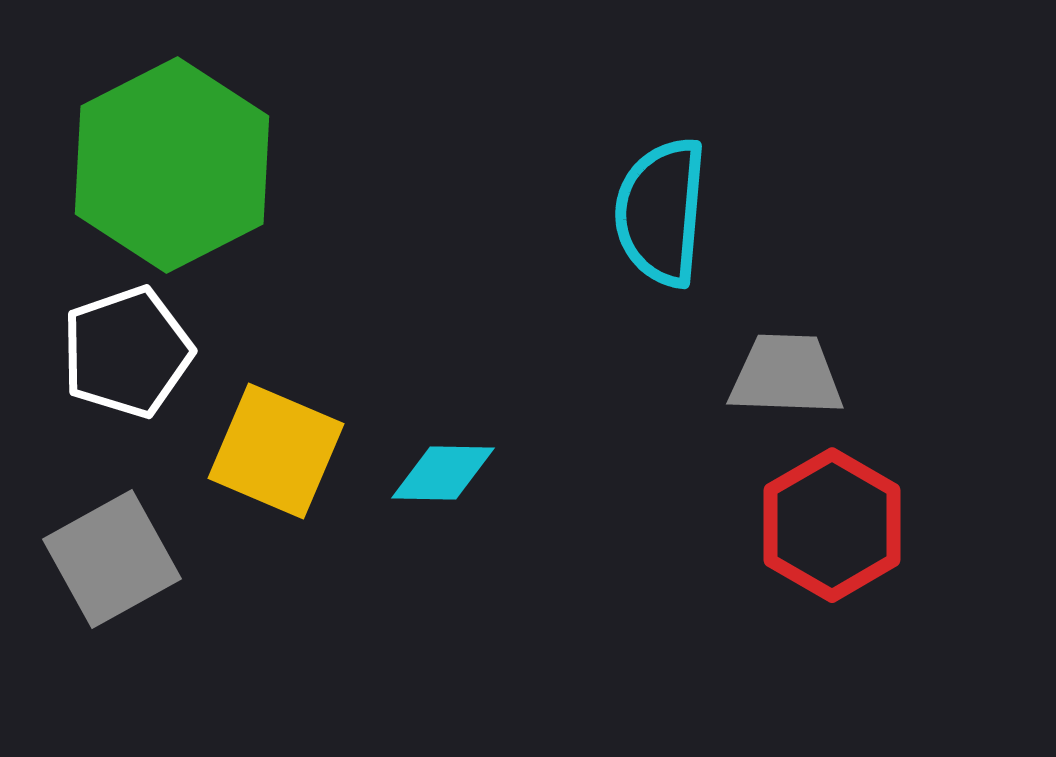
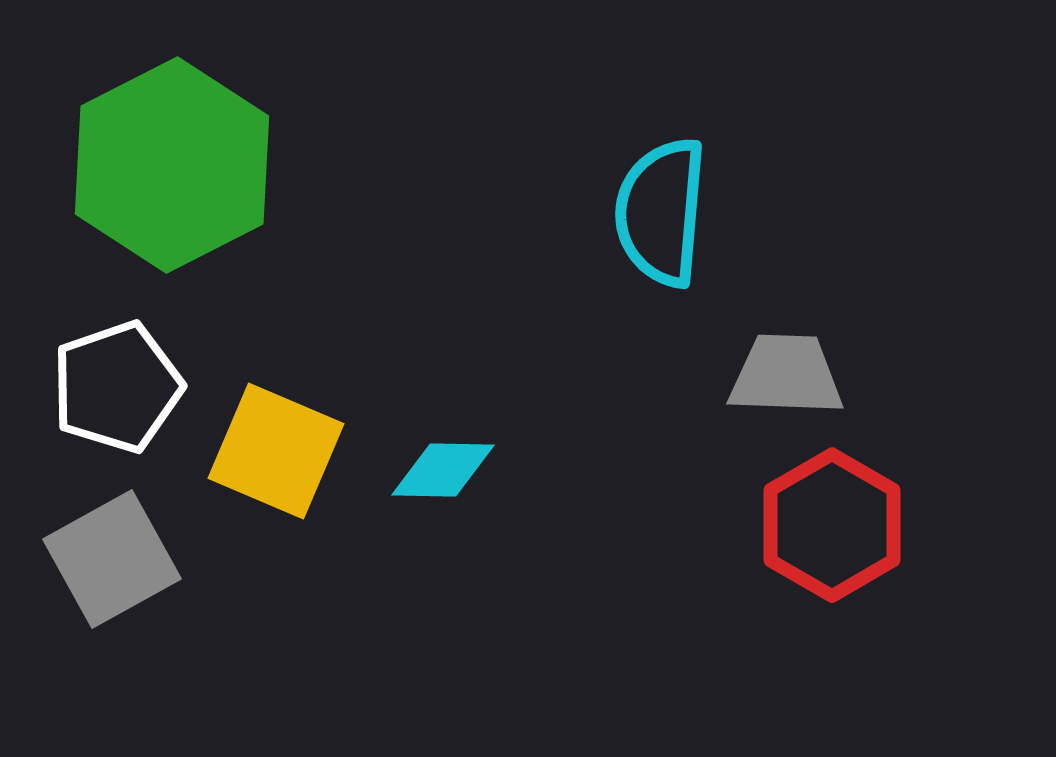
white pentagon: moved 10 px left, 35 px down
cyan diamond: moved 3 px up
